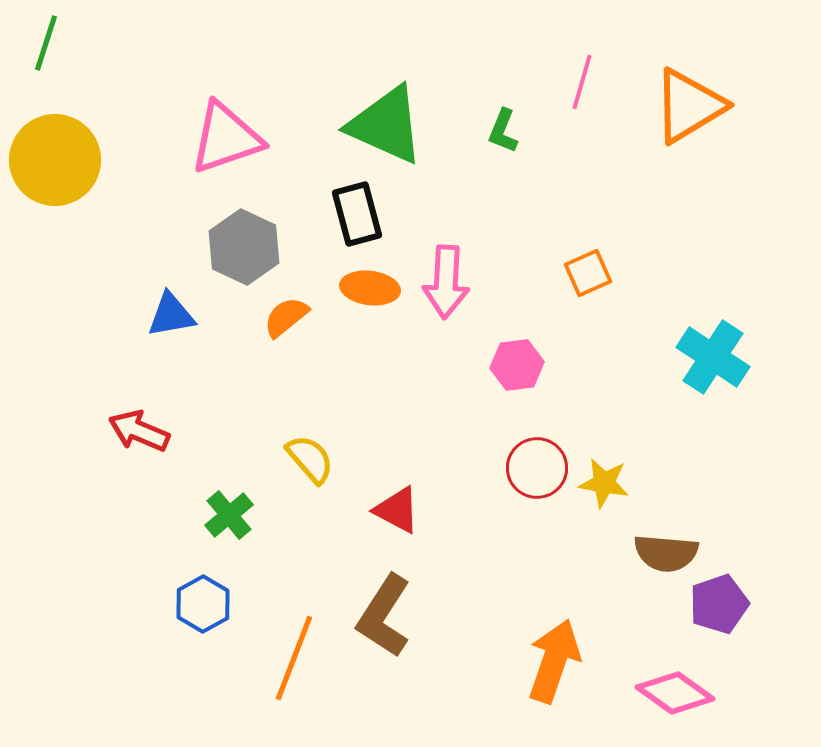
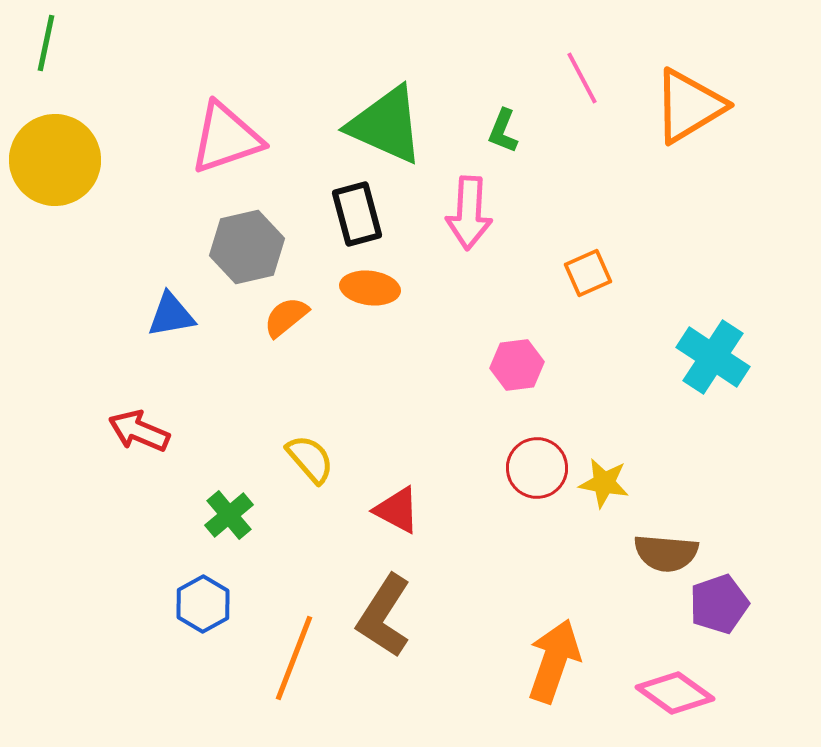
green line: rotated 6 degrees counterclockwise
pink line: moved 4 px up; rotated 44 degrees counterclockwise
gray hexagon: moved 3 px right; rotated 22 degrees clockwise
pink arrow: moved 23 px right, 69 px up
